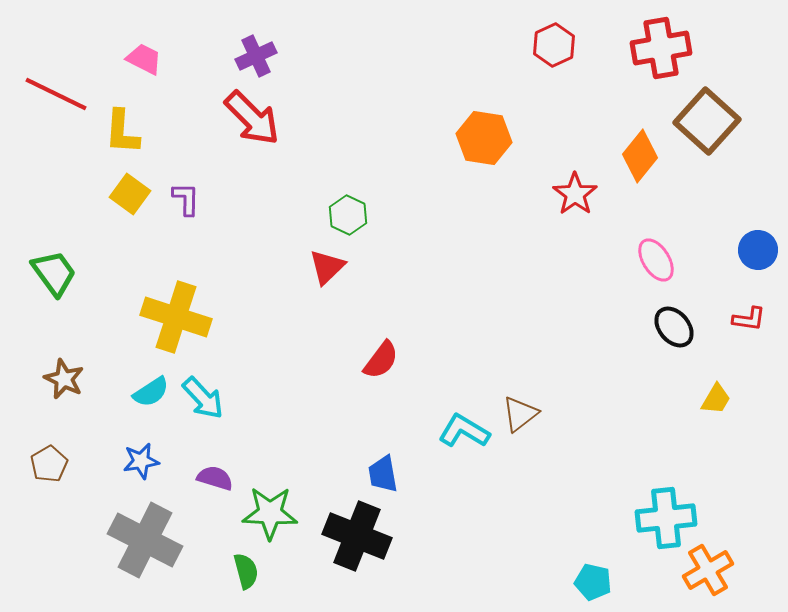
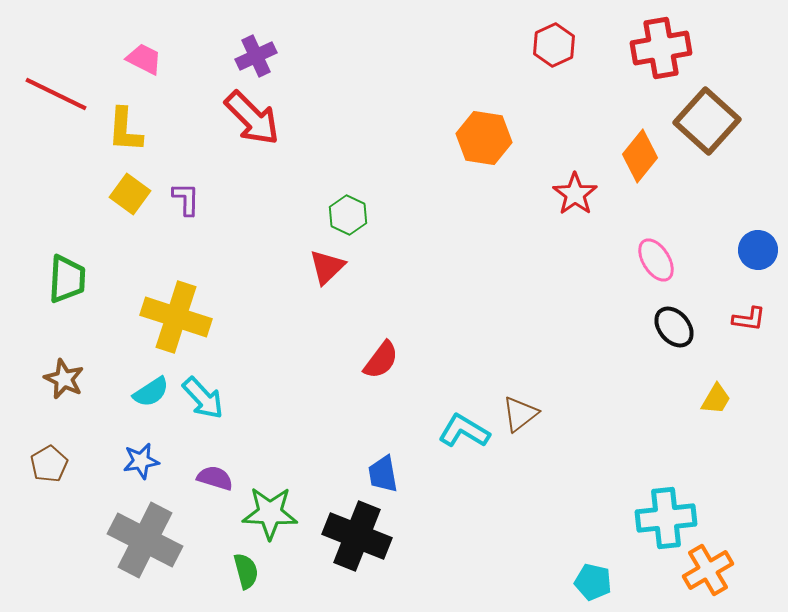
yellow L-shape: moved 3 px right, 2 px up
green trapezoid: moved 13 px right, 6 px down; rotated 39 degrees clockwise
